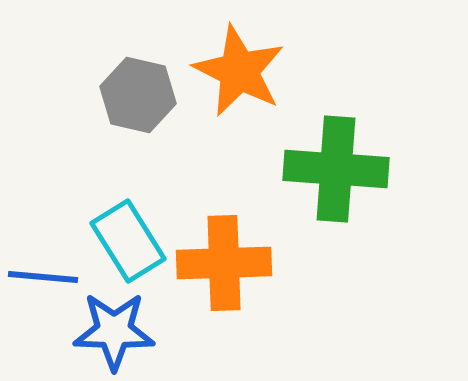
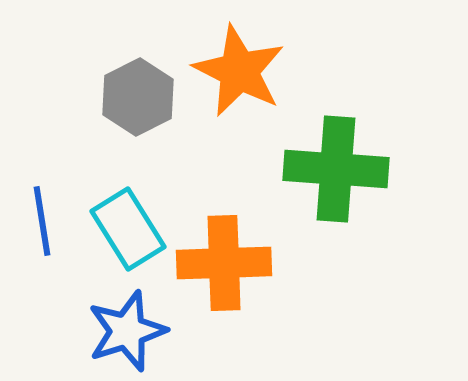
gray hexagon: moved 2 px down; rotated 20 degrees clockwise
cyan rectangle: moved 12 px up
blue line: moved 1 px left, 56 px up; rotated 76 degrees clockwise
blue star: moved 13 px right; rotated 20 degrees counterclockwise
